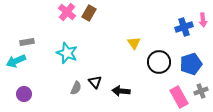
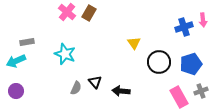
cyan star: moved 2 px left, 1 px down
purple circle: moved 8 px left, 3 px up
